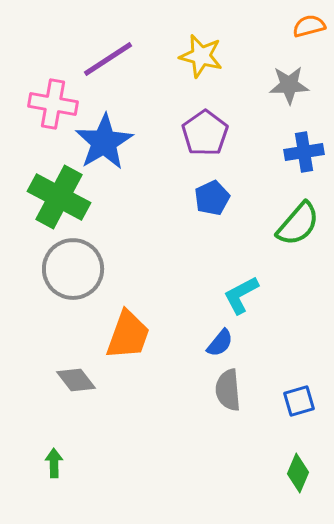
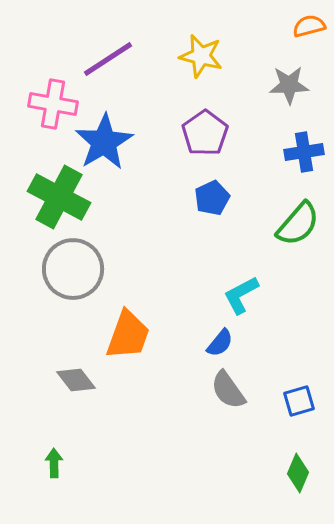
gray semicircle: rotated 30 degrees counterclockwise
